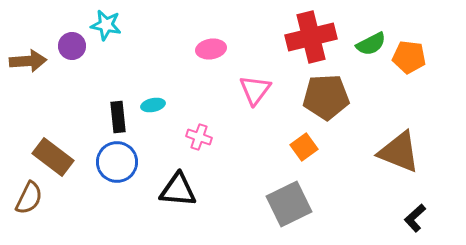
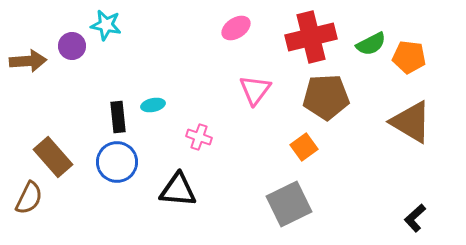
pink ellipse: moved 25 px right, 21 px up; rotated 24 degrees counterclockwise
brown triangle: moved 12 px right, 30 px up; rotated 9 degrees clockwise
brown rectangle: rotated 12 degrees clockwise
